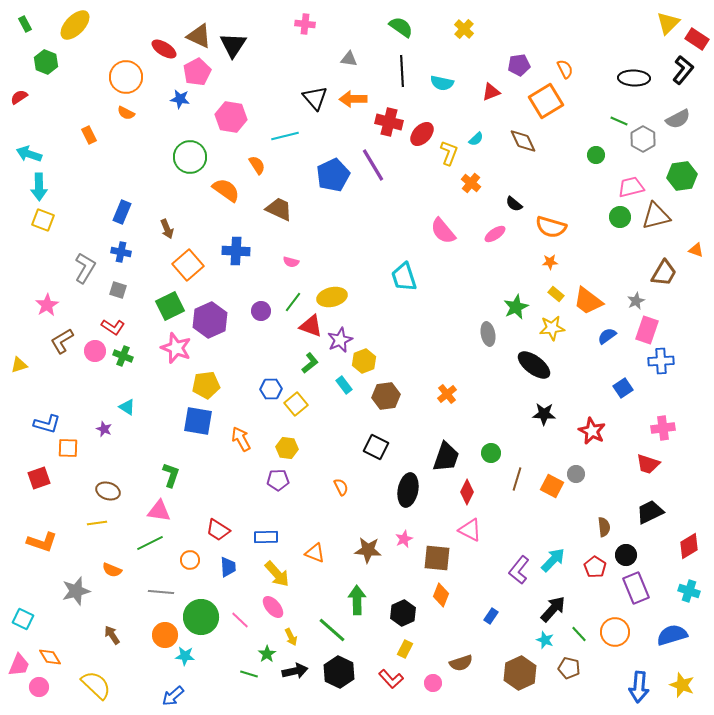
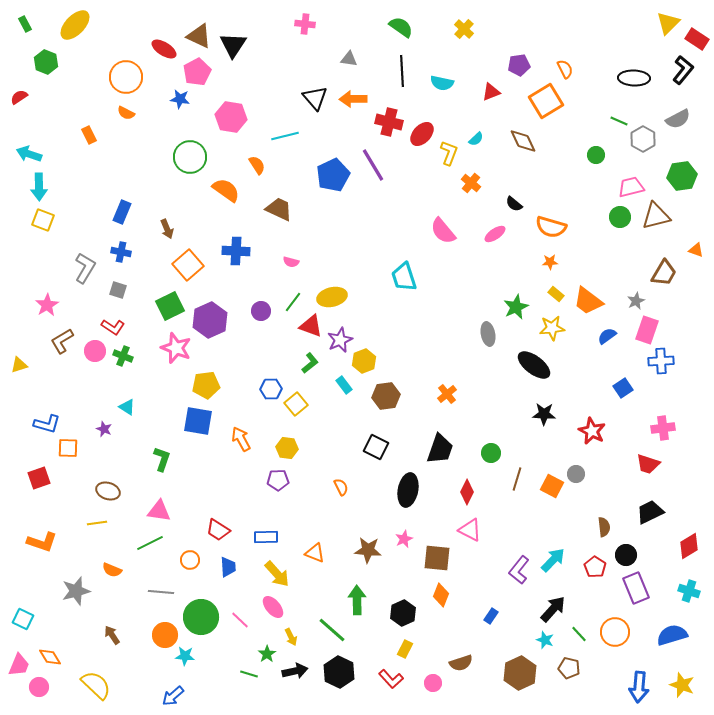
black trapezoid at (446, 457): moved 6 px left, 8 px up
green L-shape at (171, 475): moved 9 px left, 16 px up
